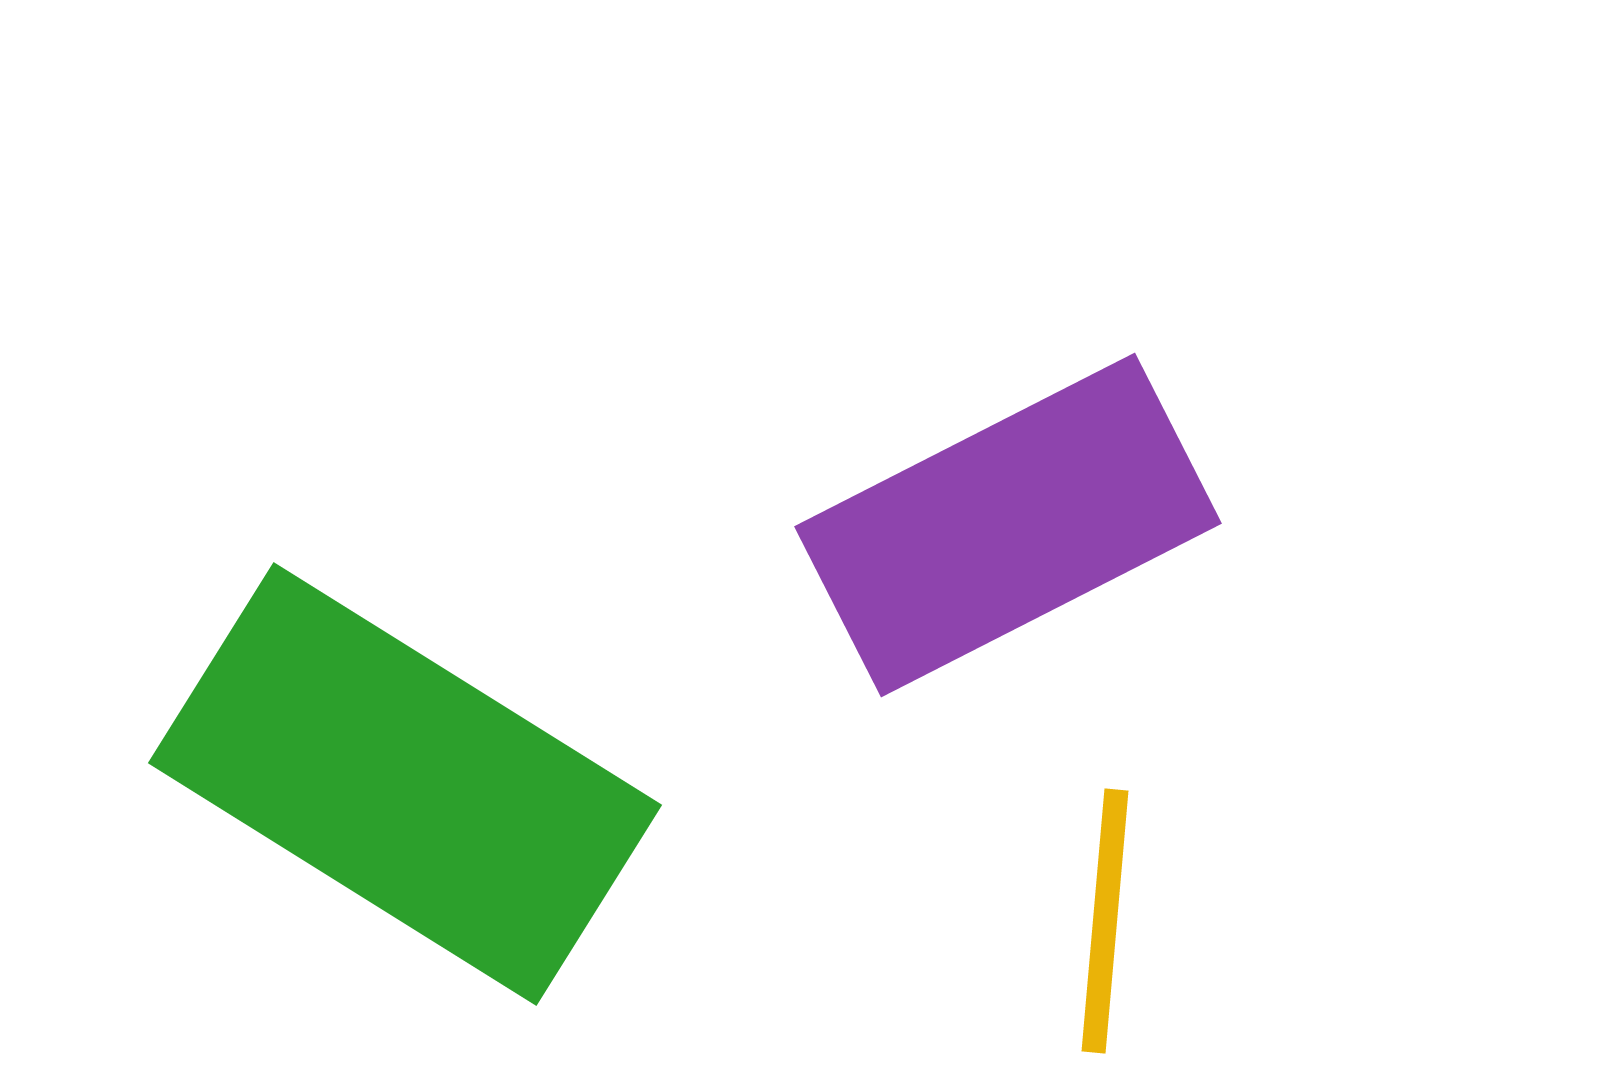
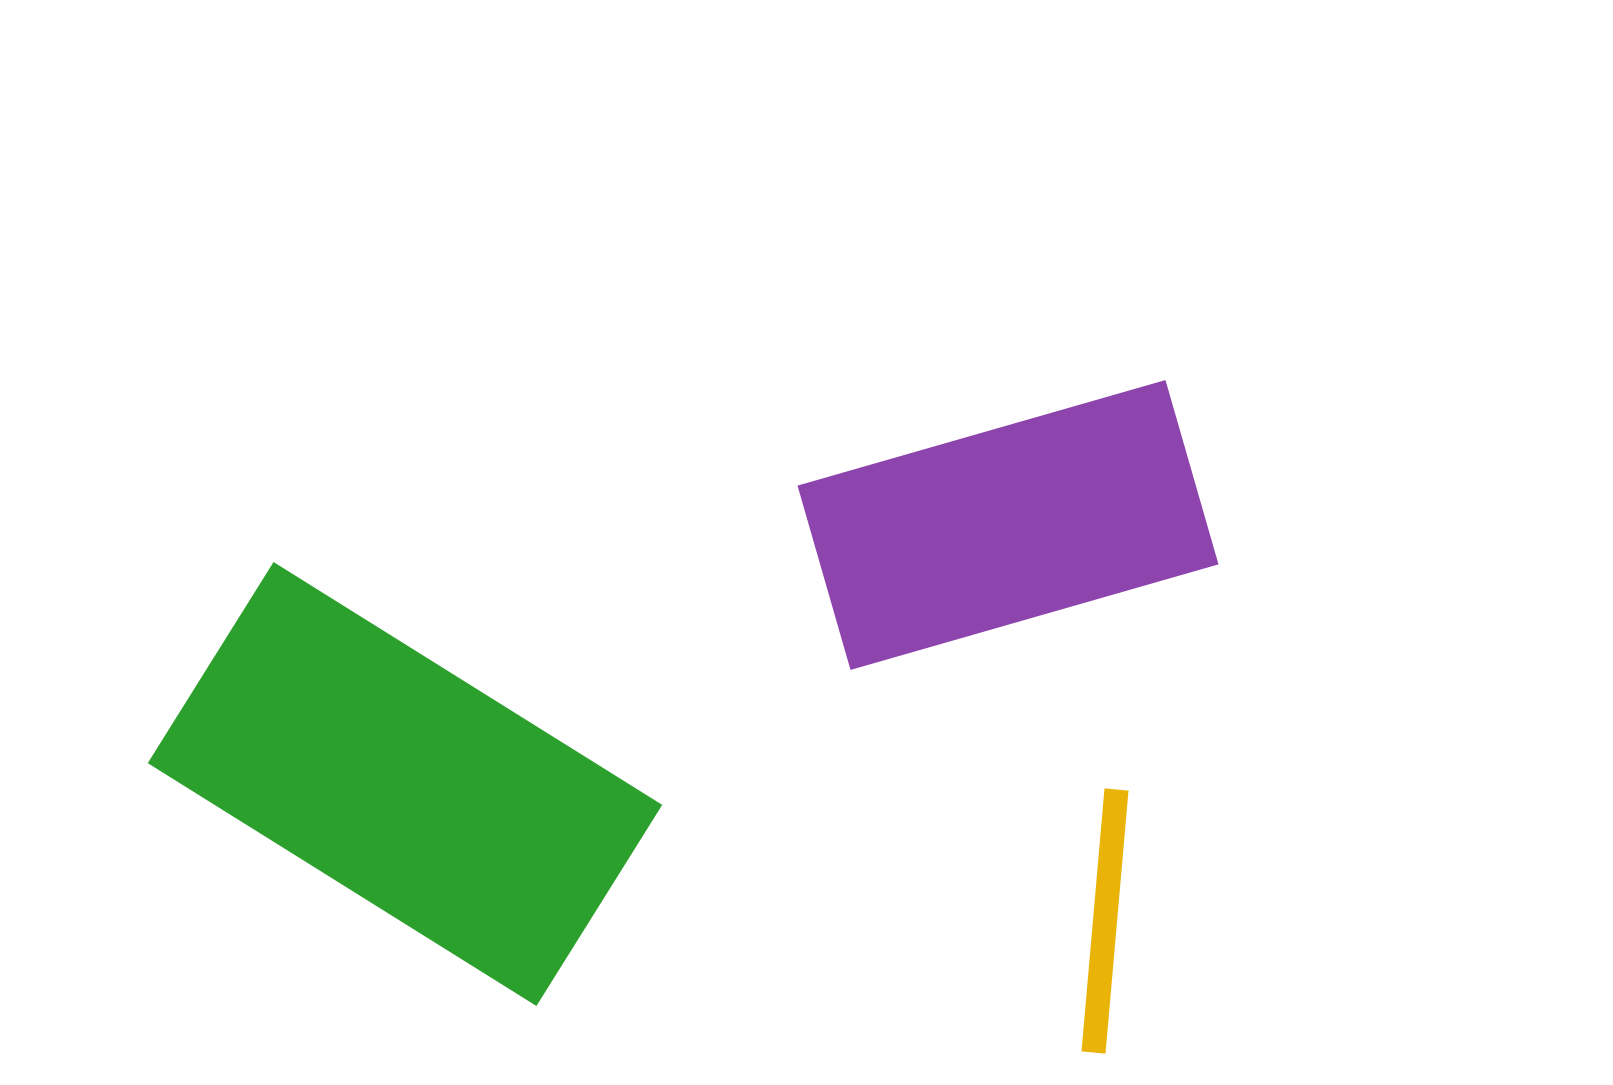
purple rectangle: rotated 11 degrees clockwise
